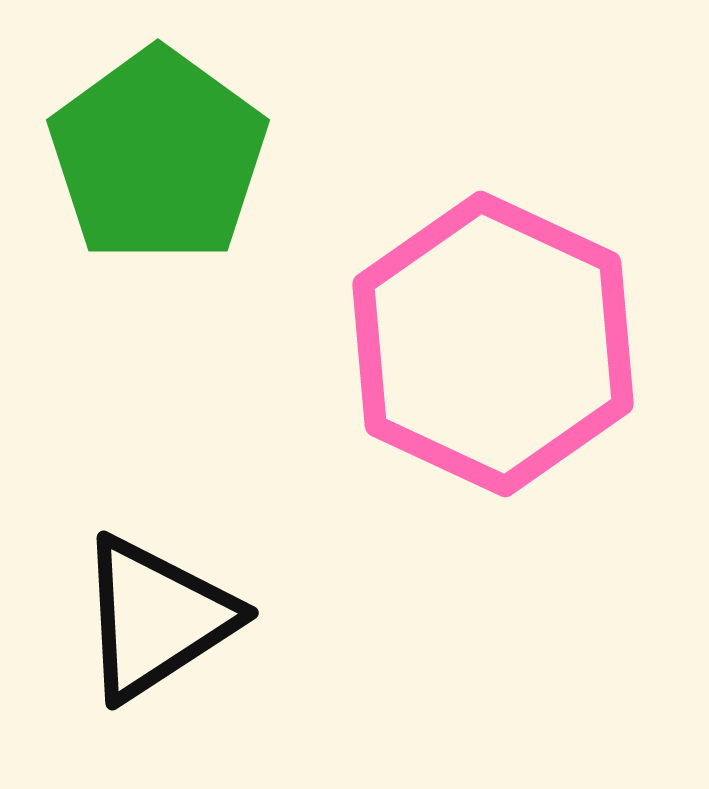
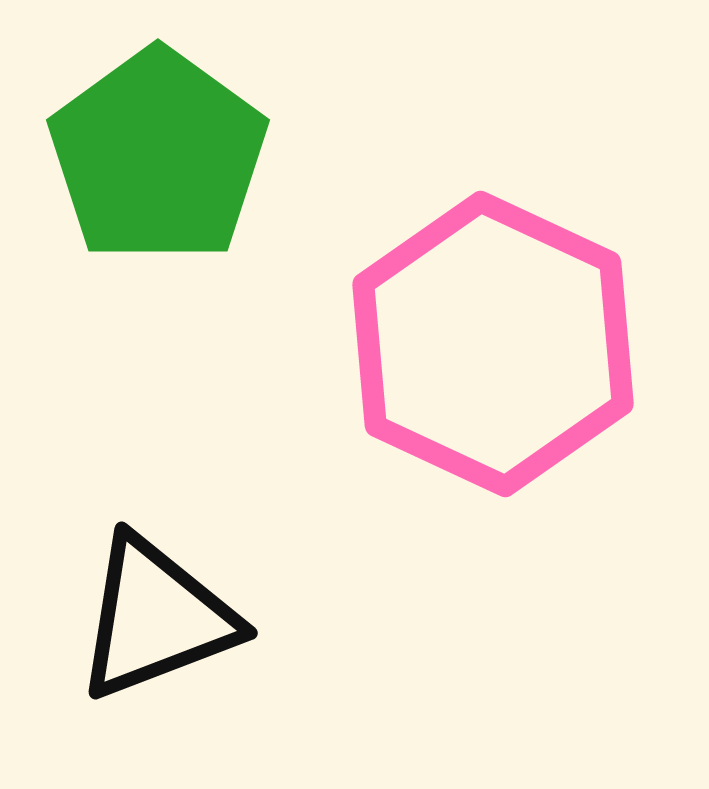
black triangle: rotated 12 degrees clockwise
